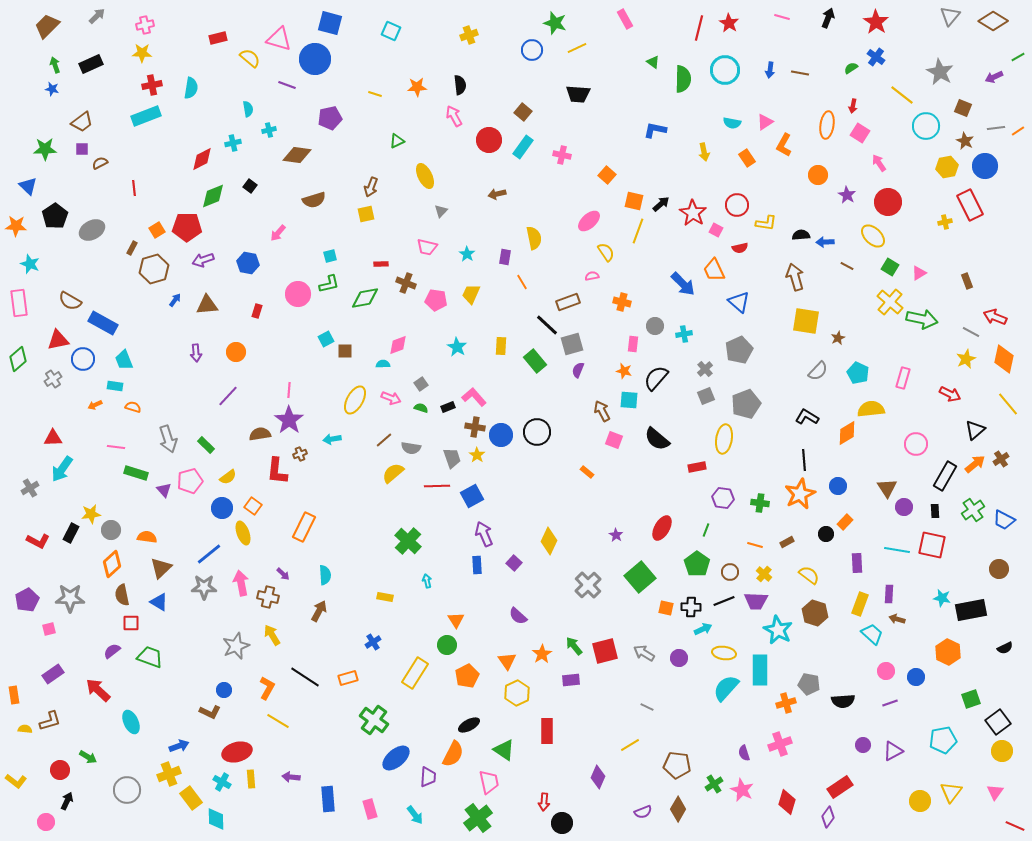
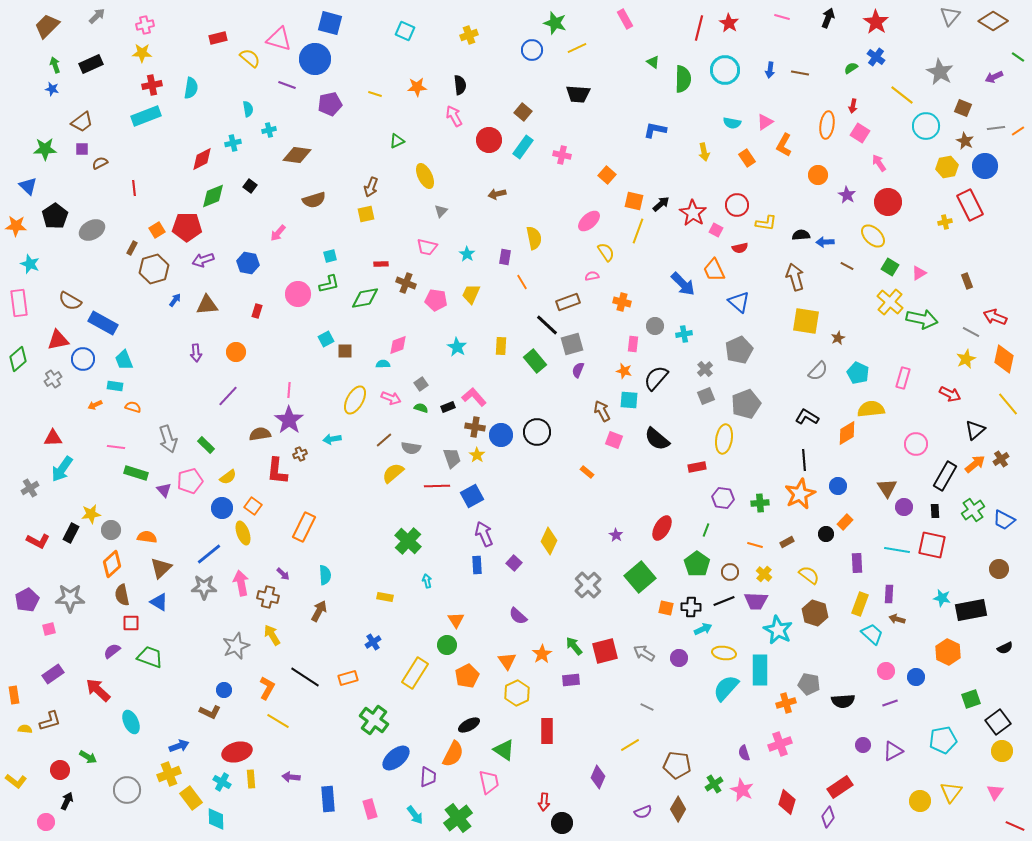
cyan square at (391, 31): moved 14 px right
green line at (1018, 57): rotated 64 degrees clockwise
purple pentagon at (330, 118): moved 14 px up
green cross at (760, 503): rotated 12 degrees counterclockwise
green cross at (478, 818): moved 20 px left
